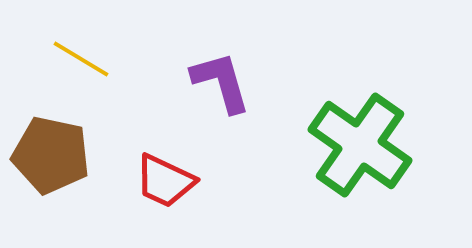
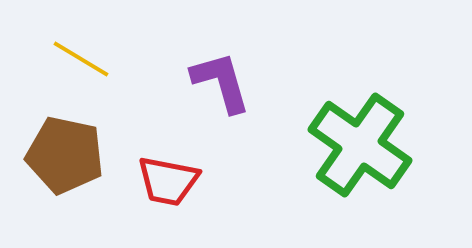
brown pentagon: moved 14 px right
red trapezoid: moved 3 px right; rotated 14 degrees counterclockwise
